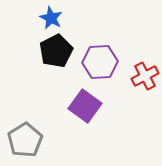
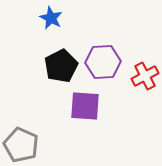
black pentagon: moved 5 px right, 15 px down
purple hexagon: moved 3 px right
purple square: rotated 32 degrees counterclockwise
gray pentagon: moved 4 px left, 5 px down; rotated 16 degrees counterclockwise
